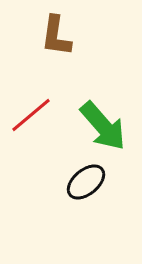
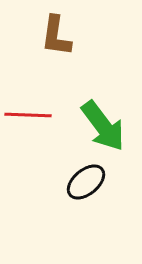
red line: moved 3 px left; rotated 42 degrees clockwise
green arrow: rotated 4 degrees clockwise
